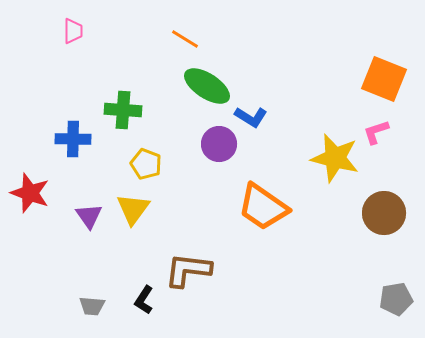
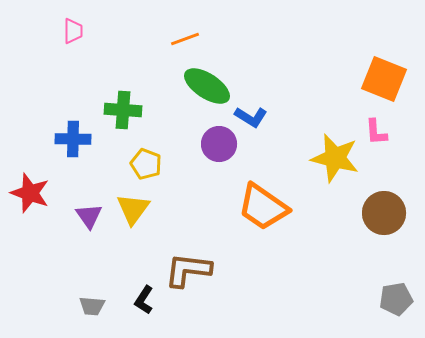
orange line: rotated 52 degrees counterclockwise
pink L-shape: rotated 76 degrees counterclockwise
